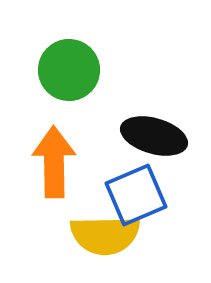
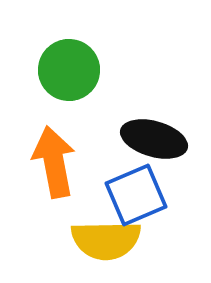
black ellipse: moved 3 px down
orange arrow: rotated 10 degrees counterclockwise
yellow semicircle: moved 1 px right, 5 px down
